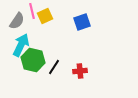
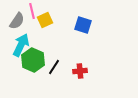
yellow square: moved 4 px down
blue square: moved 1 px right, 3 px down; rotated 36 degrees clockwise
green hexagon: rotated 10 degrees clockwise
